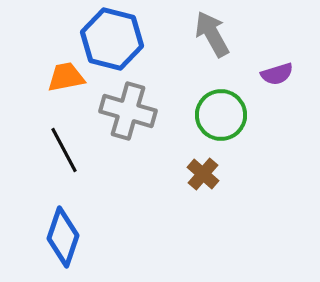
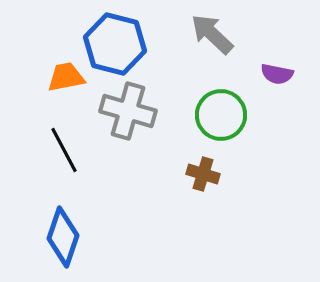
gray arrow: rotated 18 degrees counterclockwise
blue hexagon: moved 3 px right, 5 px down
purple semicircle: rotated 28 degrees clockwise
brown cross: rotated 24 degrees counterclockwise
